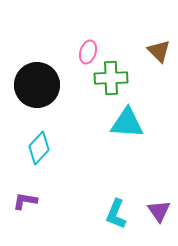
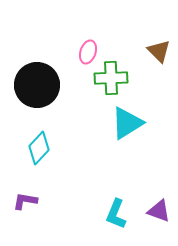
cyan triangle: rotated 36 degrees counterclockwise
purple triangle: rotated 35 degrees counterclockwise
